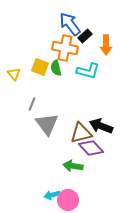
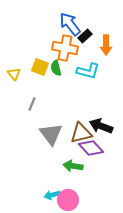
gray triangle: moved 4 px right, 10 px down
